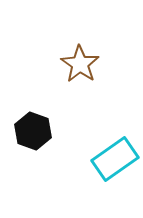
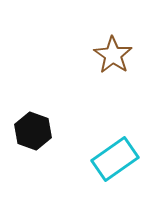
brown star: moved 33 px right, 9 px up
